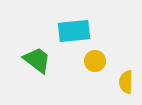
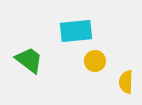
cyan rectangle: moved 2 px right
green trapezoid: moved 8 px left
